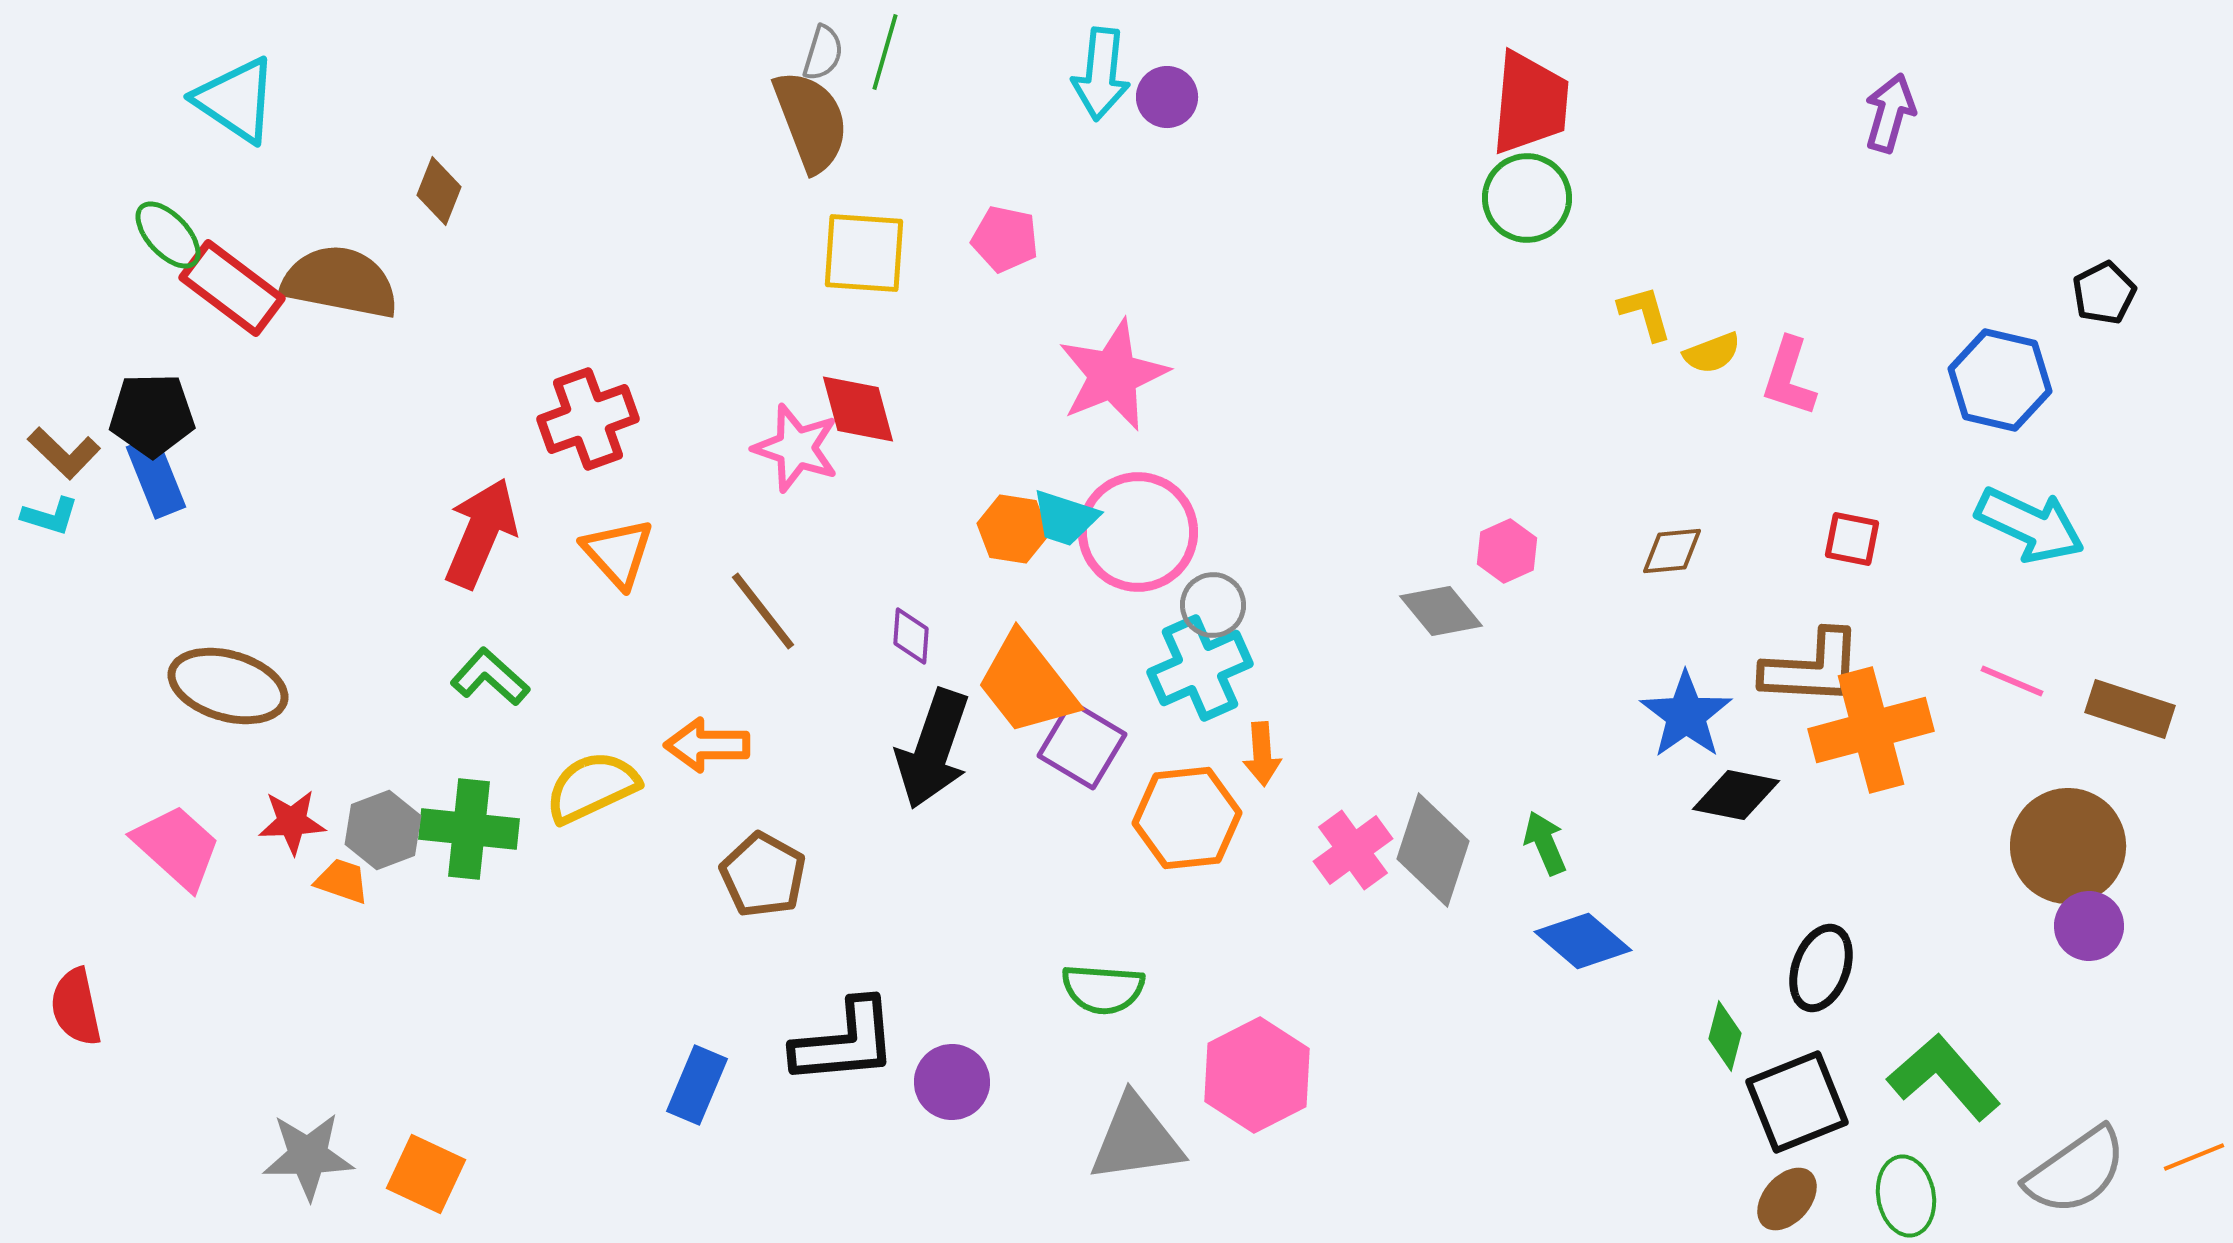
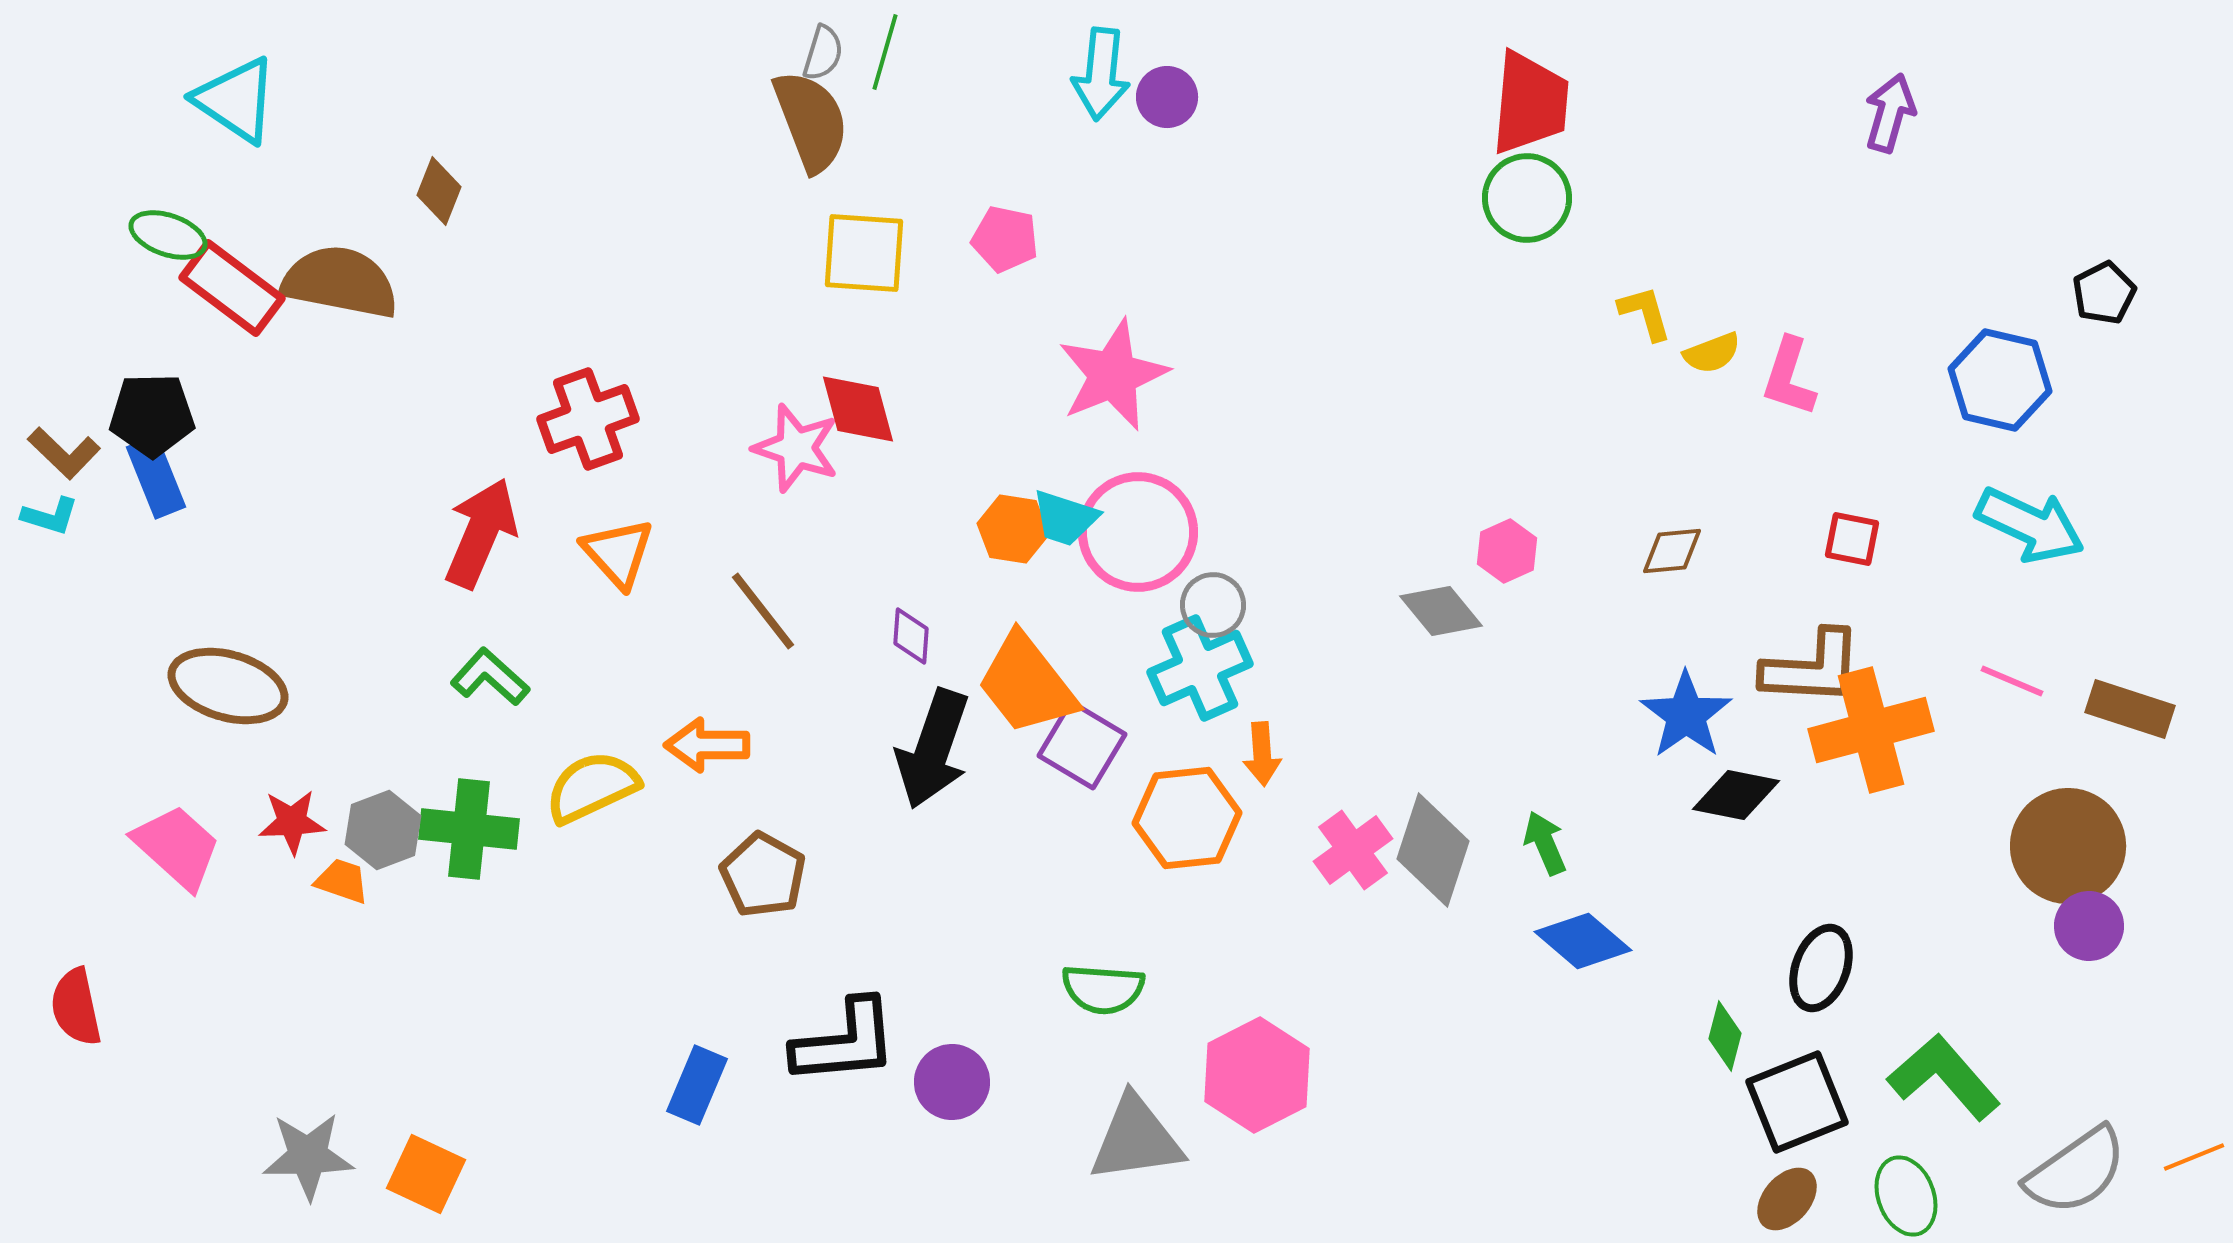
green ellipse at (168, 235): rotated 28 degrees counterclockwise
green ellipse at (1906, 1196): rotated 10 degrees counterclockwise
